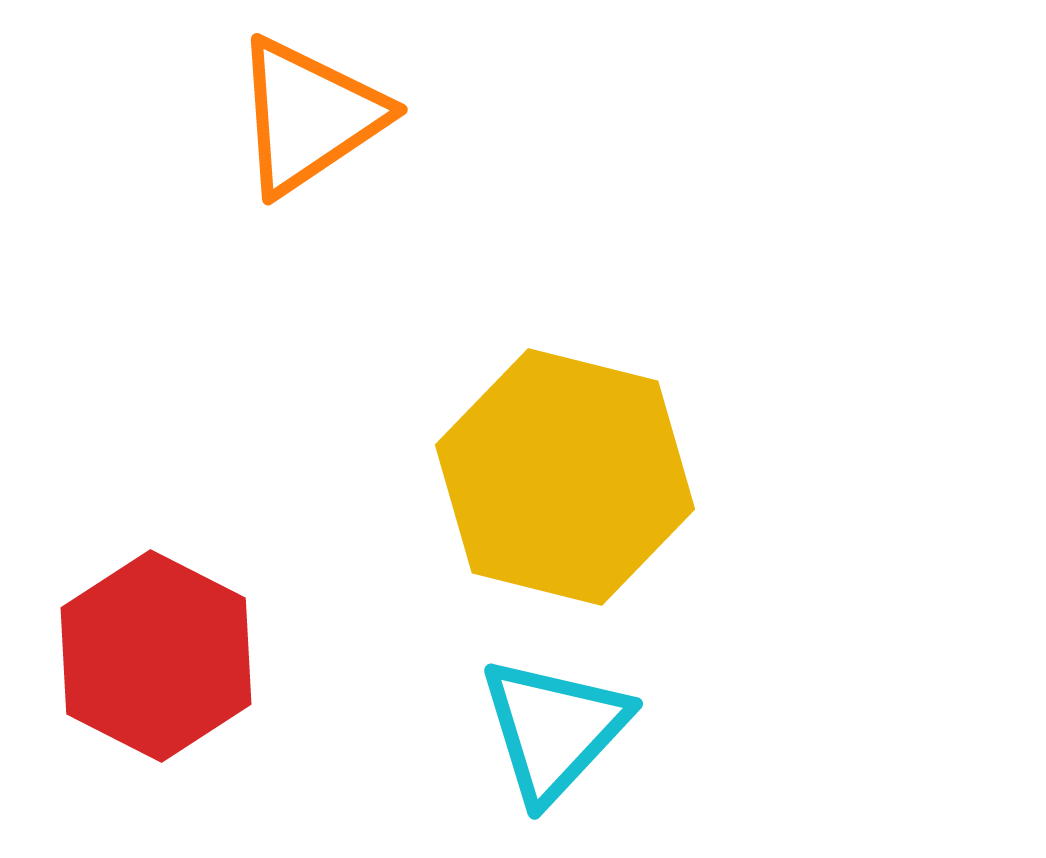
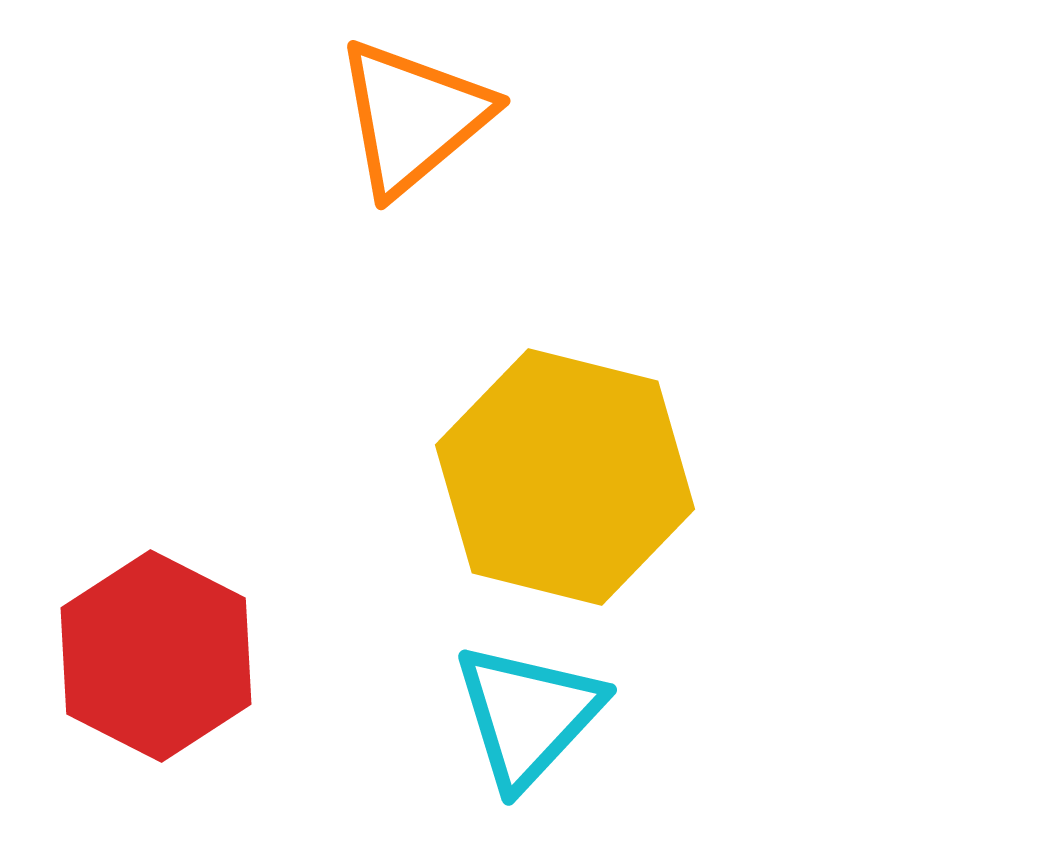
orange triangle: moved 104 px right, 1 px down; rotated 6 degrees counterclockwise
cyan triangle: moved 26 px left, 14 px up
